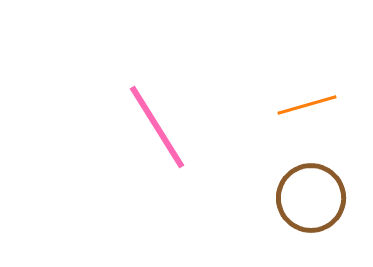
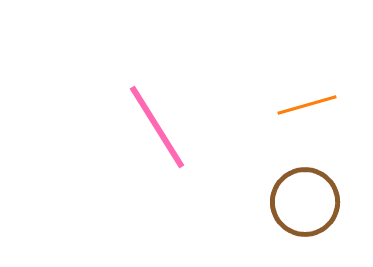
brown circle: moved 6 px left, 4 px down
